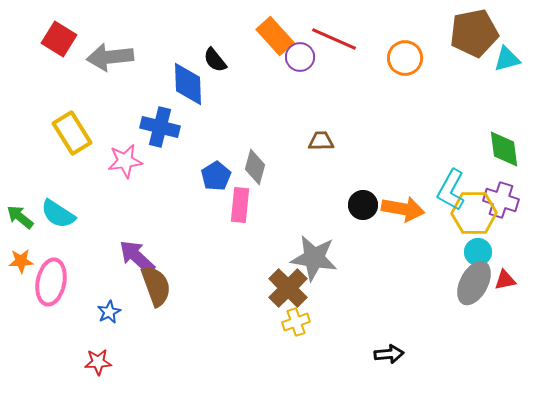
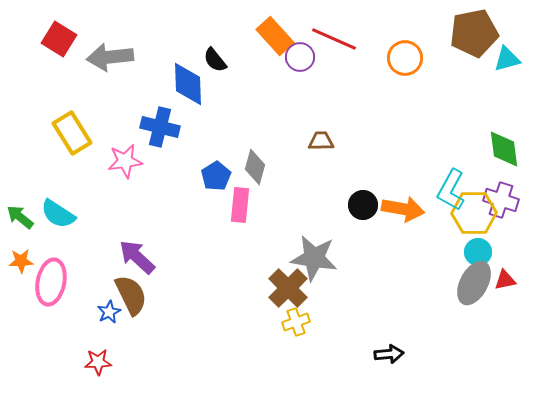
brown semicircle: moved 25 px left, 9 px down; rotated 6 degrees counterclockwise
